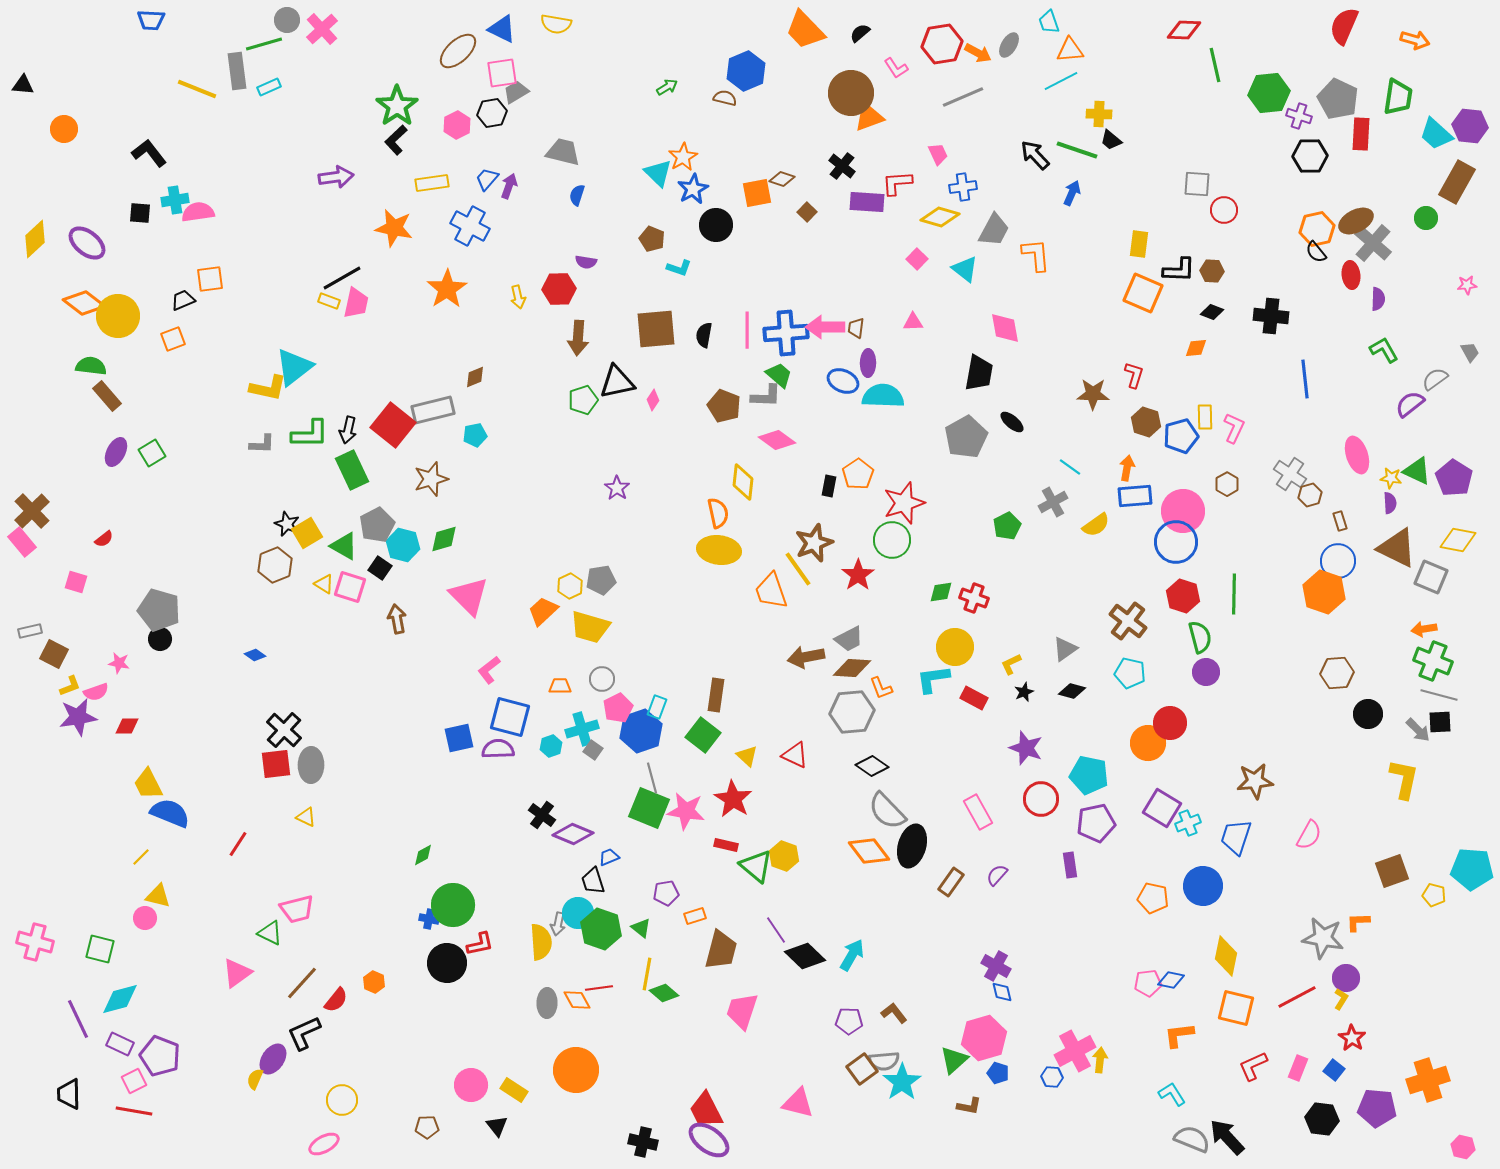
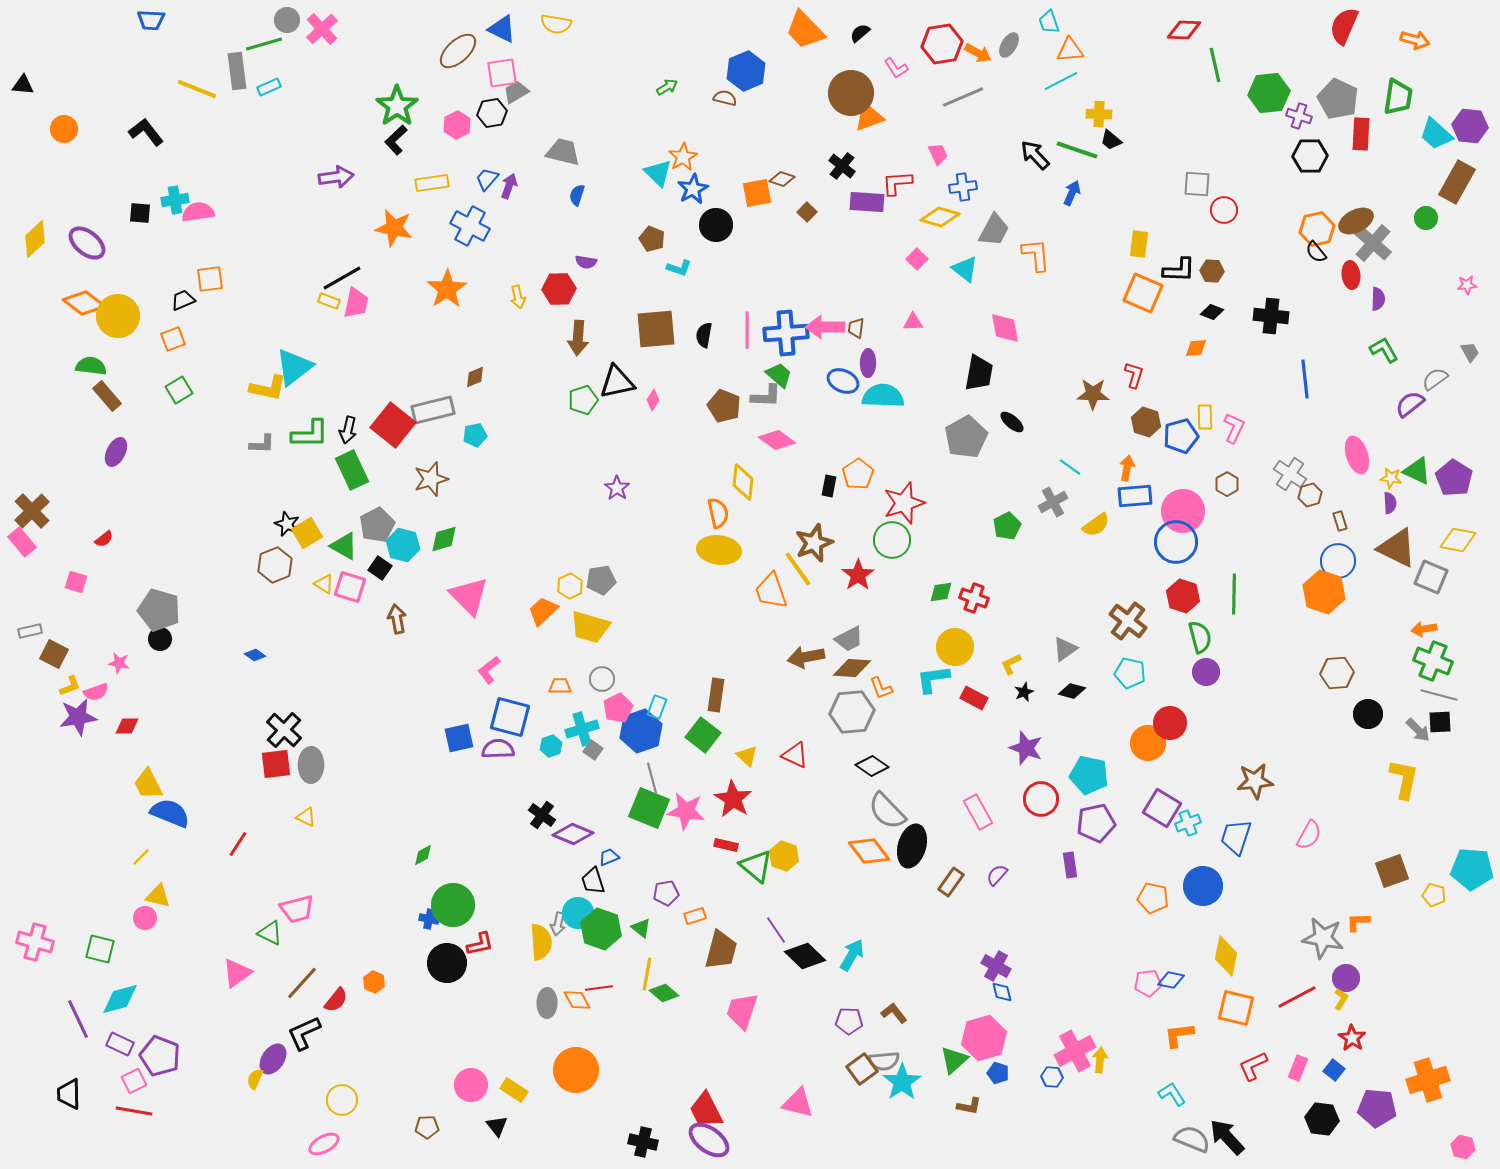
black L-shape at (149, 153): moved 3 px left, 21 px up
green square at (152, 453): moved 27 px right, 63 px up
